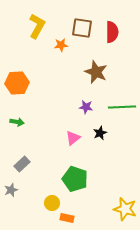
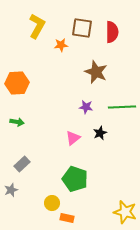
yellow star: moved 3 px down
